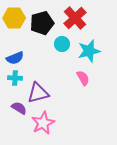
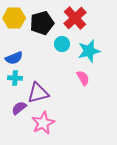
blue semicircle: moved 1 px left
purple semicircle: rotated 70 degrees counterclockwise
